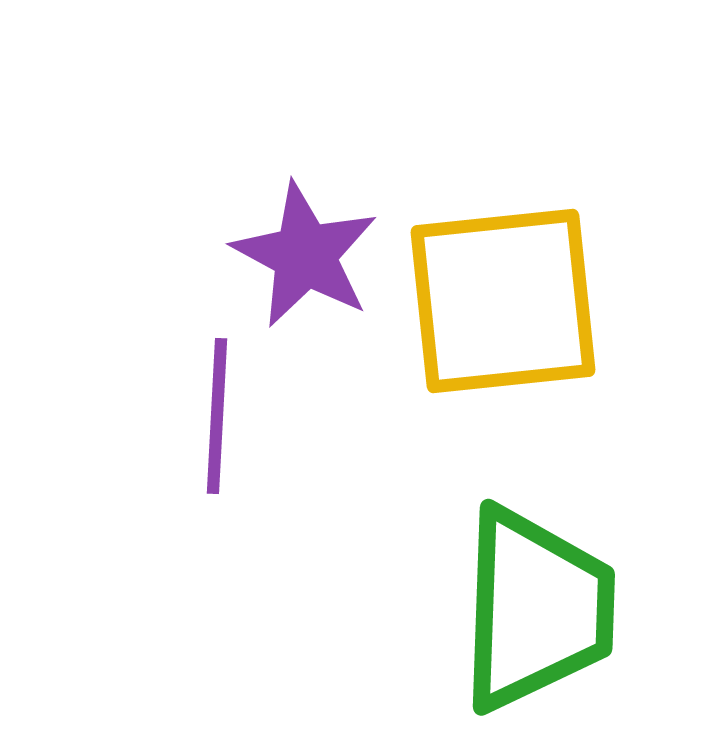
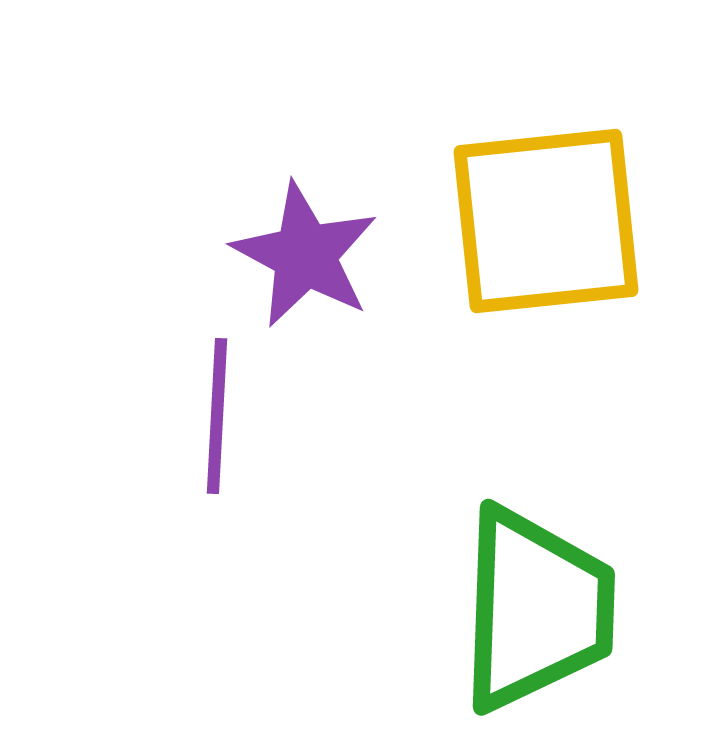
yellow square: moved 43 px right, 80 px up
